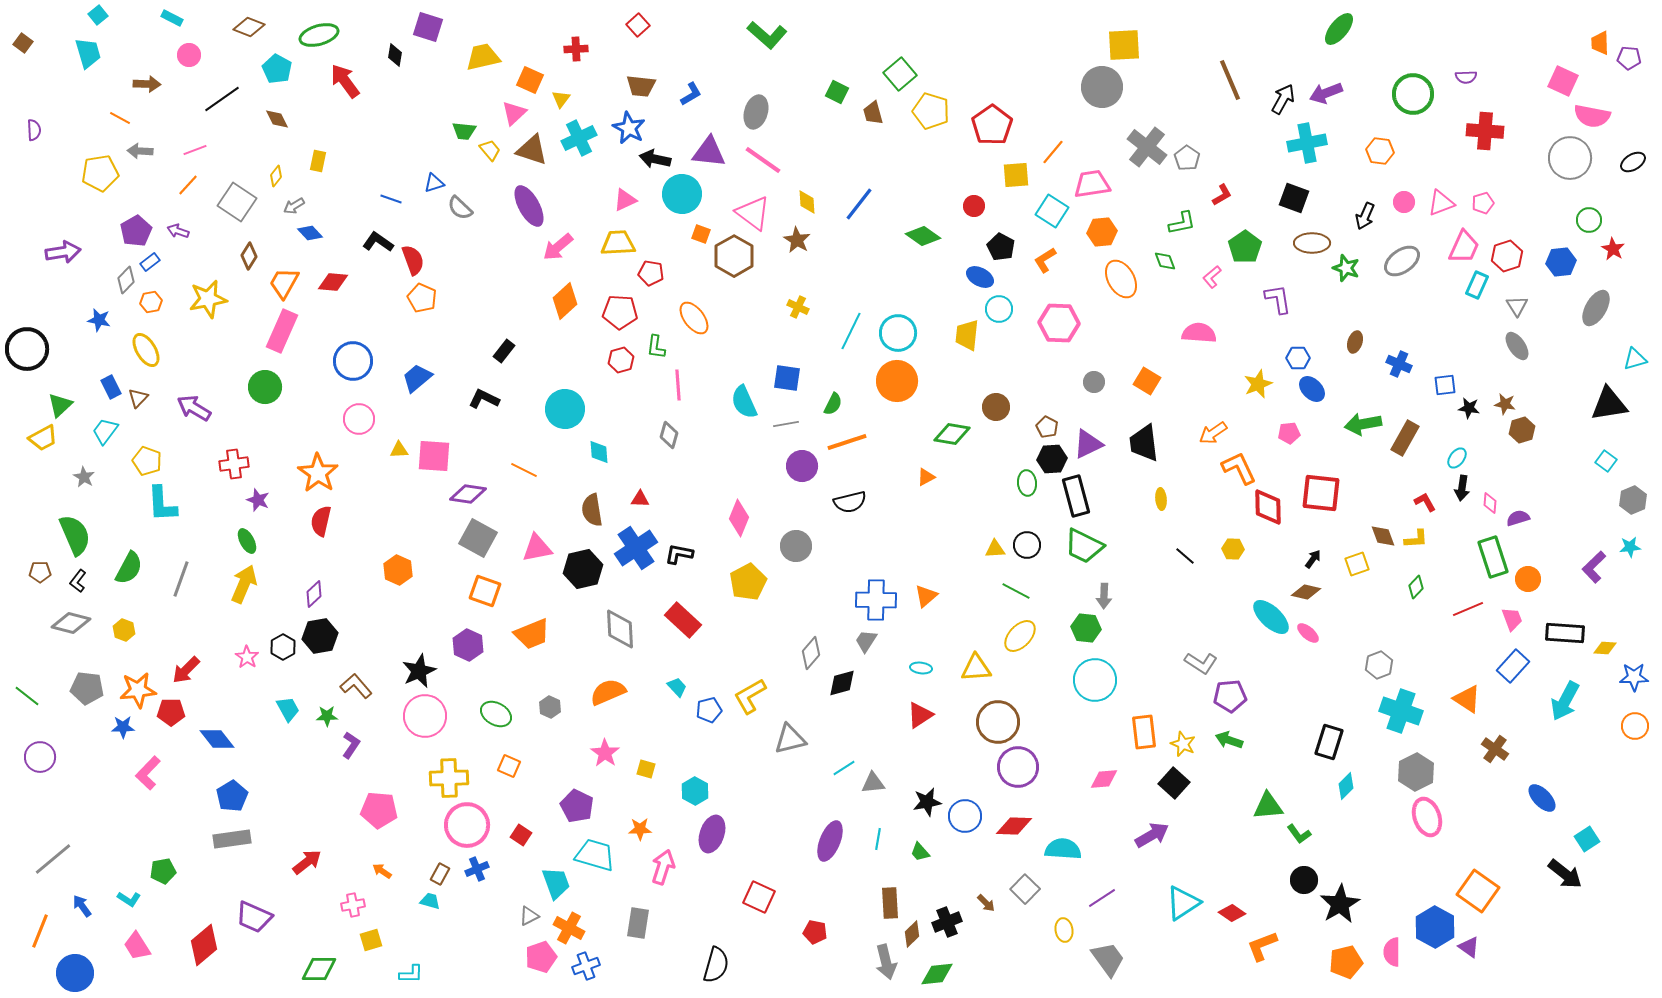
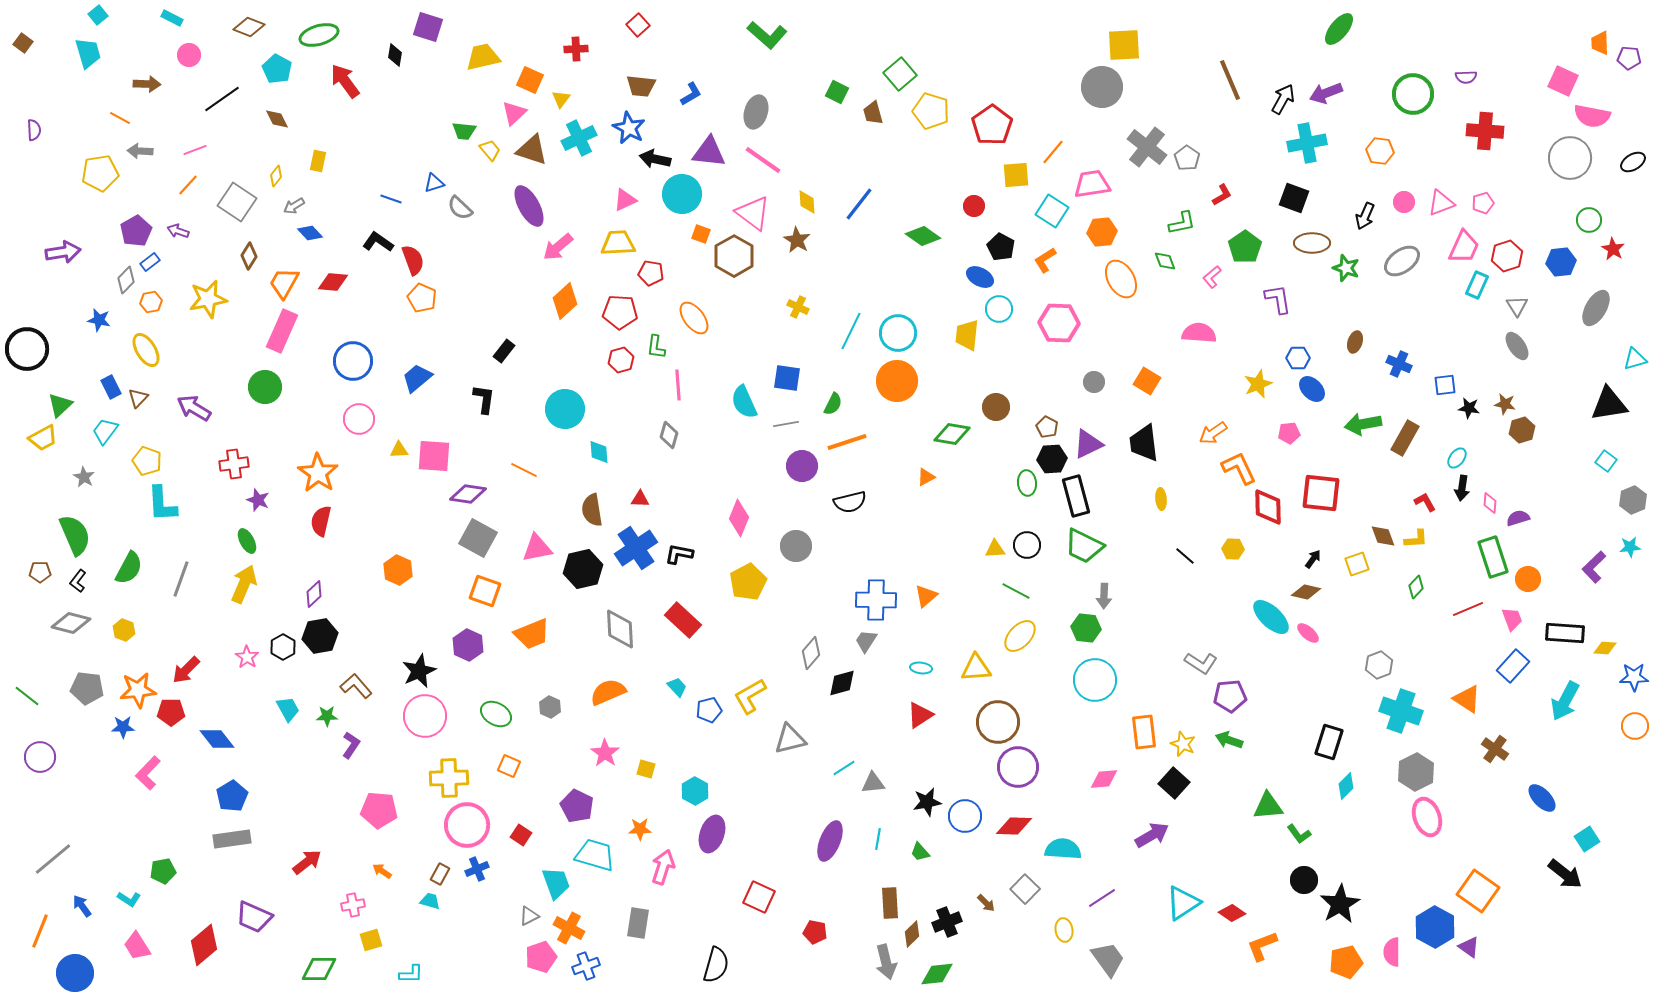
black L-shape at (484, 399): rotated 72 degrees clockwise
